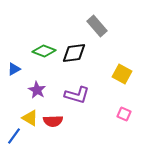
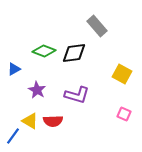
yellow triangle: moved 3 px down
blue line: moved 1 px left
